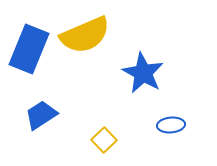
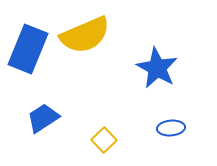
blue rectangle: moved 1 px left
blue star: moved 14 px right, 5 px up
blue trapezoid: moved 2 px right, 3 px down
blue ellipse: moved 3 px down
